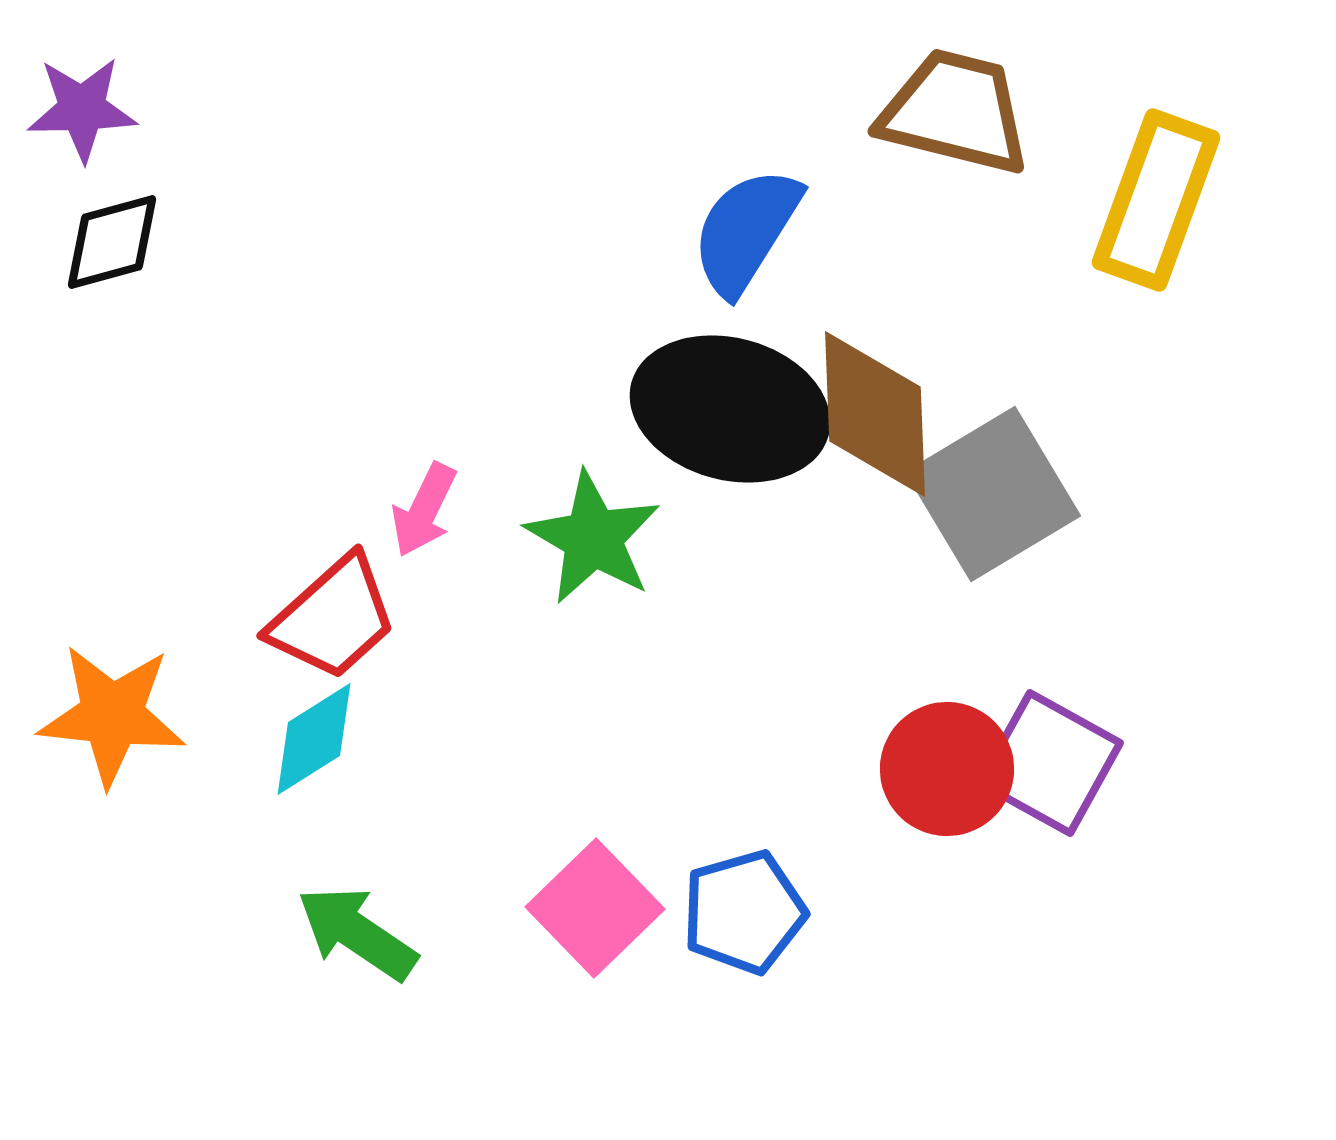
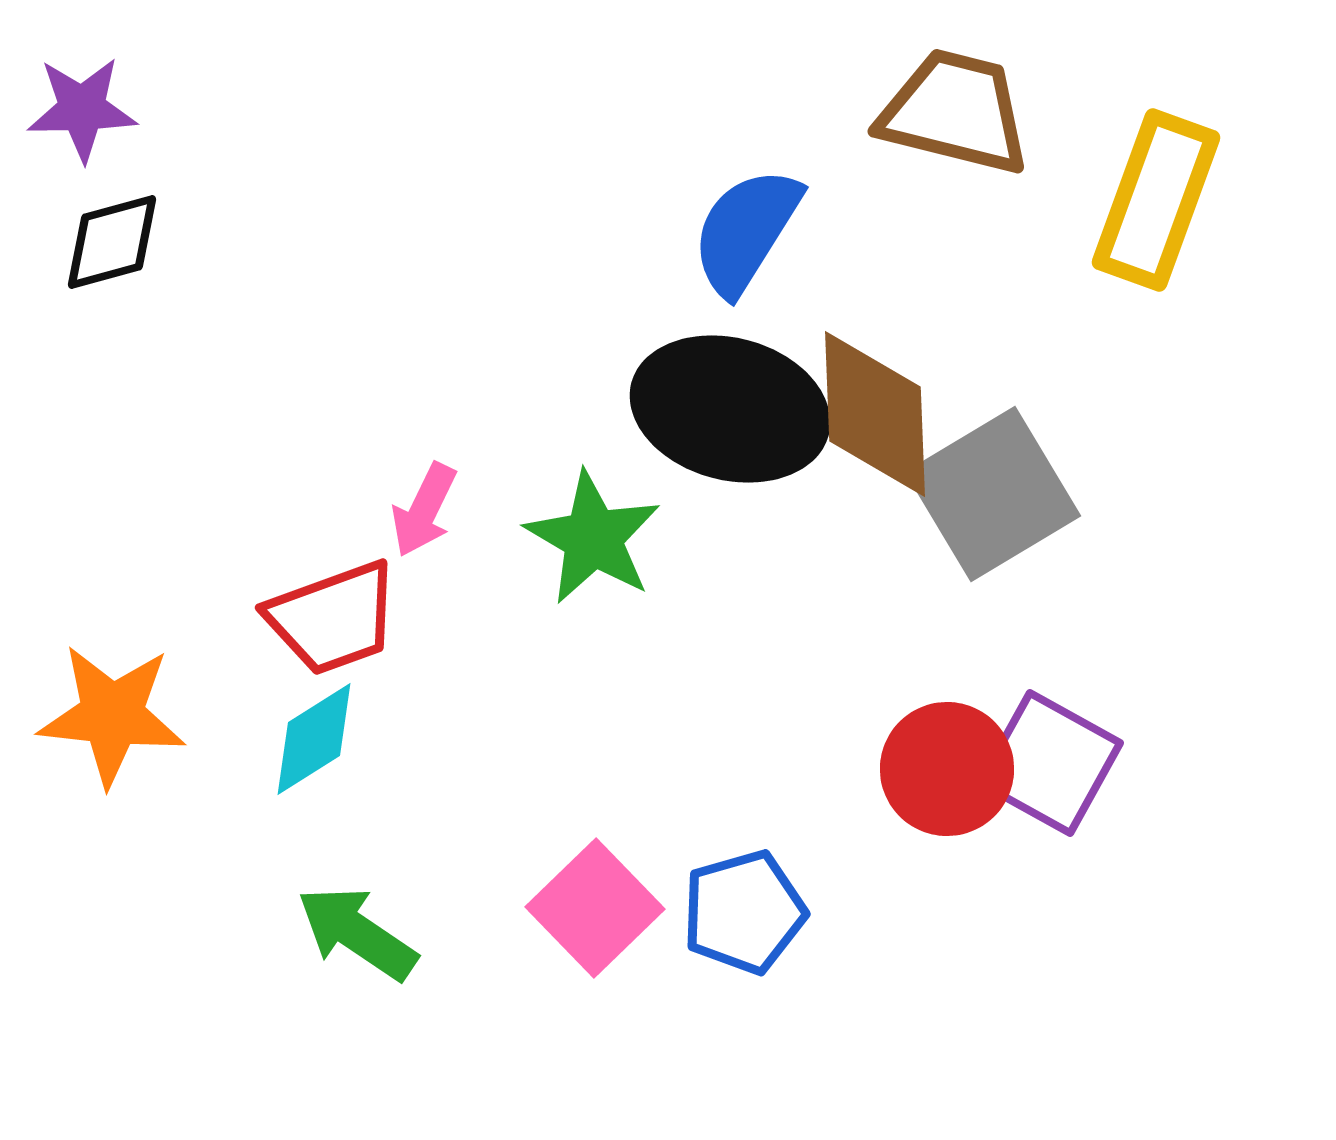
red trapezoid: rotated 22 degrees clockwise
